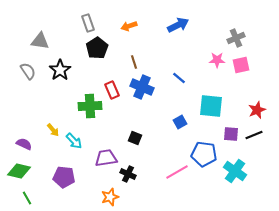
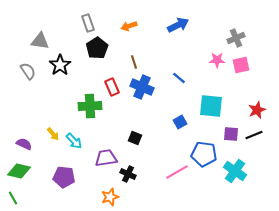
black star: moved 5 px up
red rectangle: moved 3 px up
yellow arrow: moved 4 px down
green line: moved 14 px left
